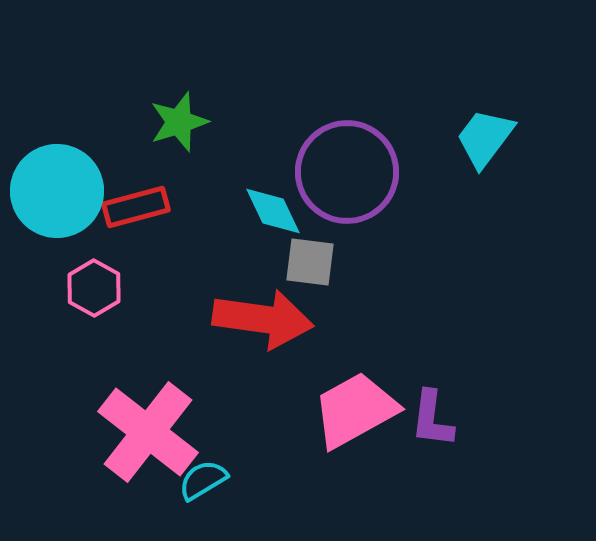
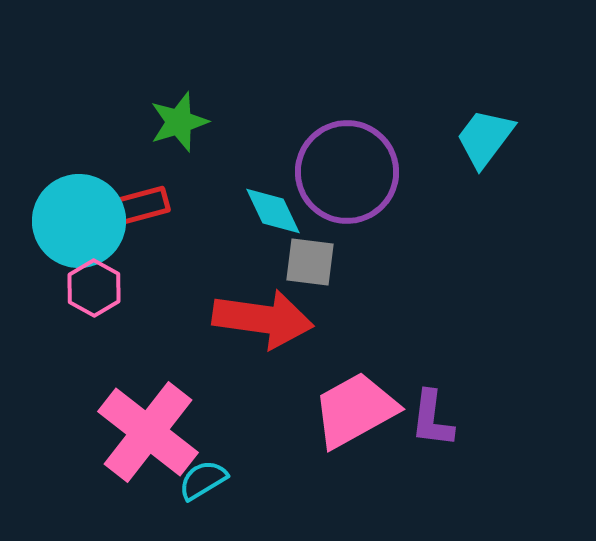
cyan circle: moved 22 px right, 30 px down
